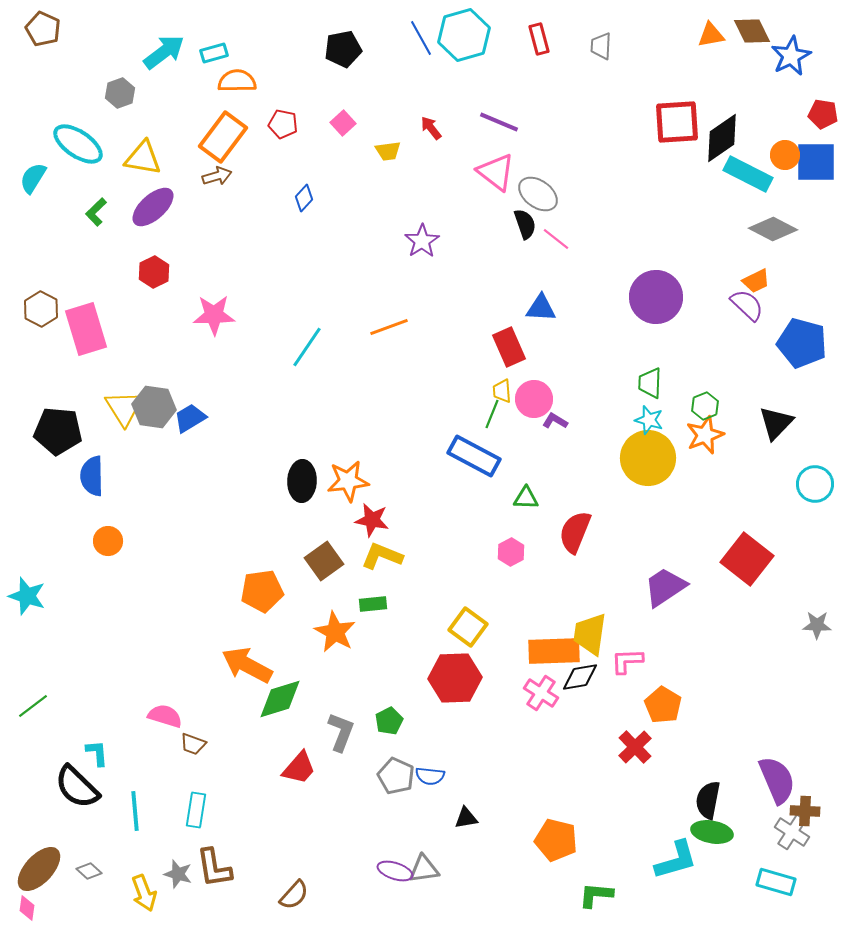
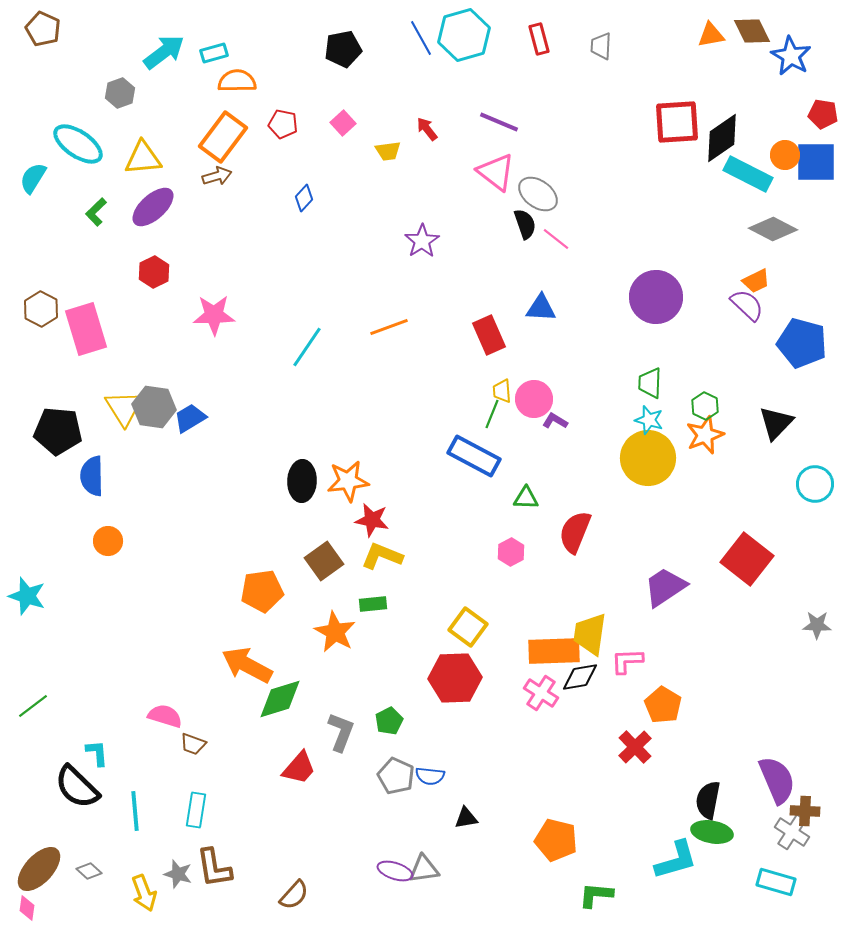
blue star at (791, 56): rotated 15 degrees counterclockwise
red arrow at (431, 128): moved 4 px left, 1 px down
yellow triangle at (143, 158): rotated 15 degrees counterclockwise
red rectangle at (509, 347): moved 20 px left, 12 px up
green hexagon at (705, 406): rotated 12 degrees counterclockwise
